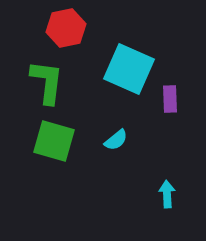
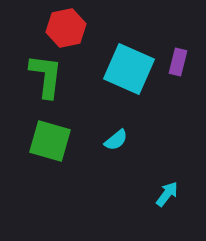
green L-shape: moved 1 px left, 6 px up
purple rectangle: moved 8 px right, 37 px up; rotated 16 degrees clockwise
green square: moved 4 px left
cyan arrow: rotated 40 degrees clockwise
